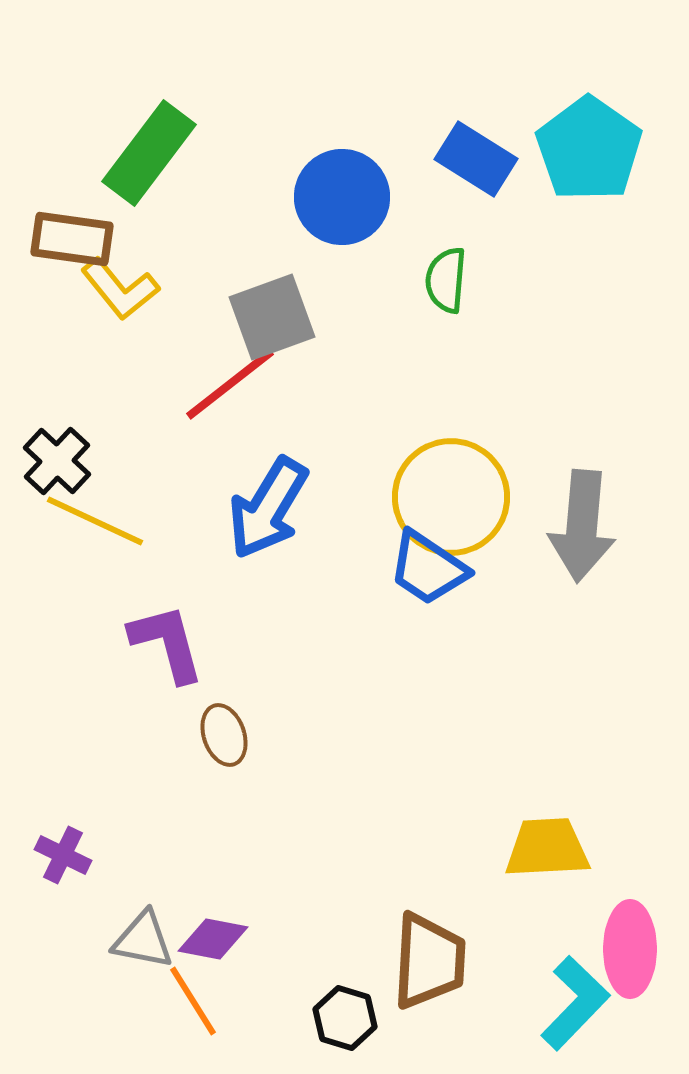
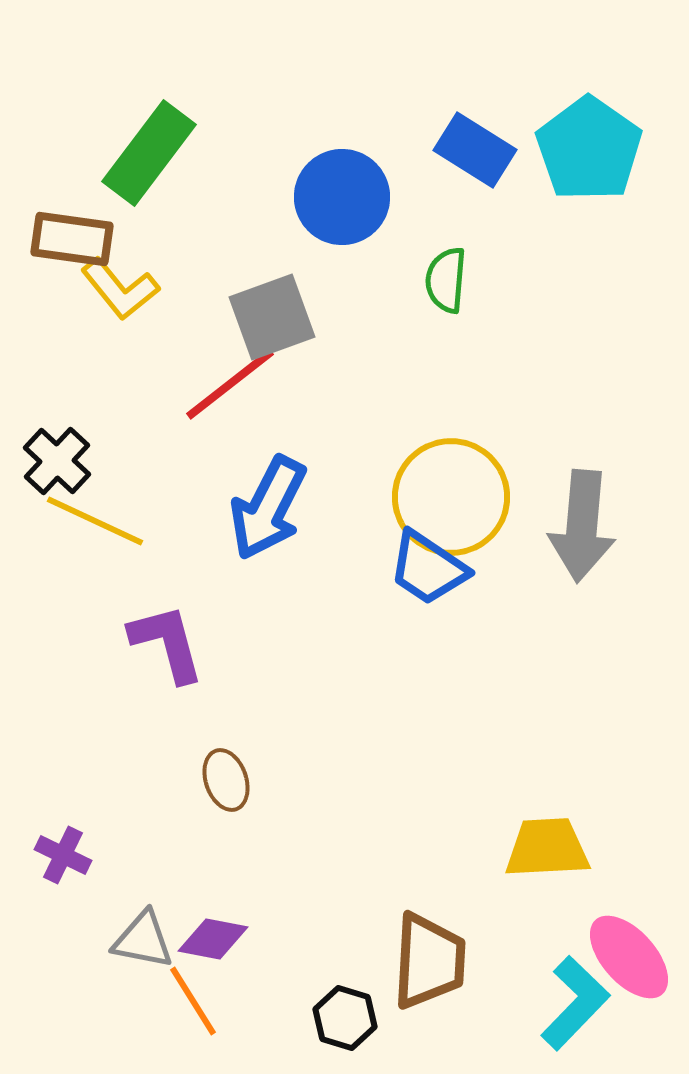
blue rectangle: moved 1 px left, 9 px up
blue arrow: rotated 4 degrees counterclockwise
brown ellipse: moved 2 px right, 45 px down
pink ellipse: moved 1 px left, 8 px down; rotated 42 degrees counterclockwise
